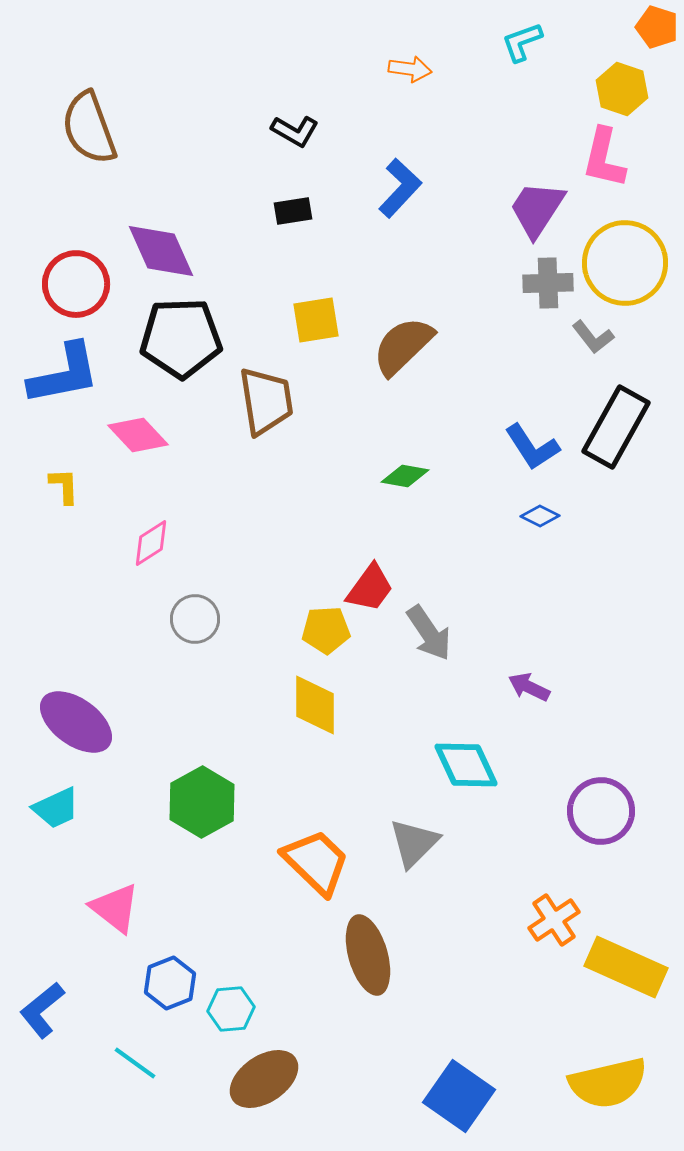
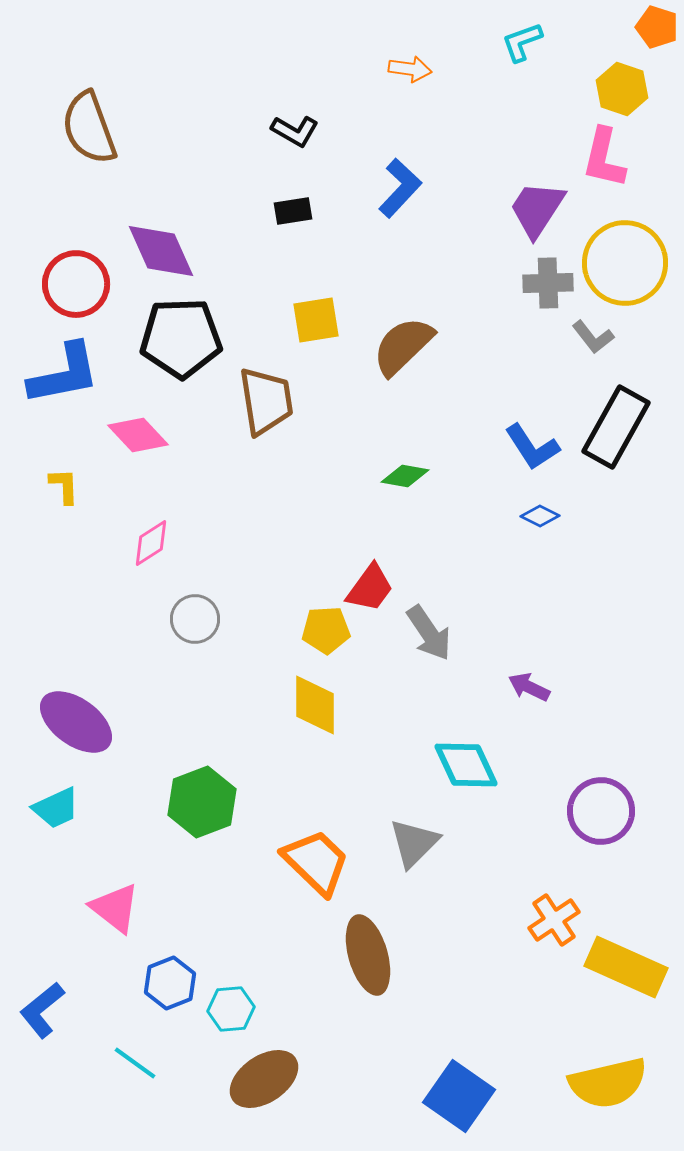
green hexagon at (202, 802): rotated 8 degrees clockwise
